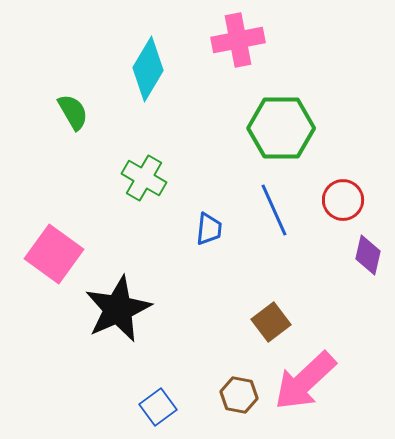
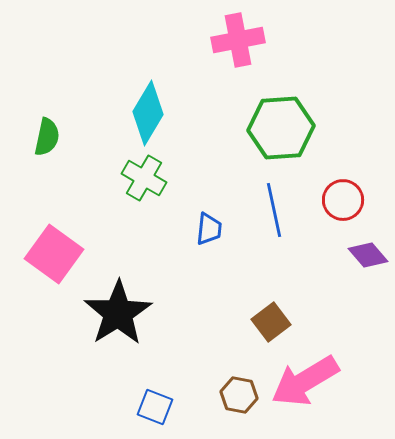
cyan diamond: moved 44 px down
green semicircle: moved 26 px left, 25 px down; rotated 42 degrees clockwise
green hexagon: rotated 4 degrees counterclockwise
blue line: rotated 12 degrees clockwise
purple diamond: rotated 54 degrees counterclockwise
black star: moved 4 px down; rotated 8 degrees counterclockwise
pink arrow: rotated 12 degrees clockwise
blue square: moved 3 px left; rotated 33 degrees counterclockwise
